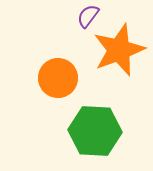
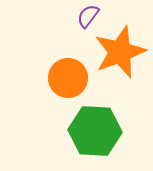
orange star: moved 1 px right, 2 px down
orange circle: moved 10 px right
